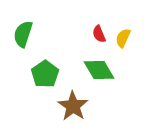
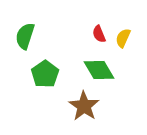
green semicircle: moved 2 px right, 2 px down
brown star: moved 11 px right
